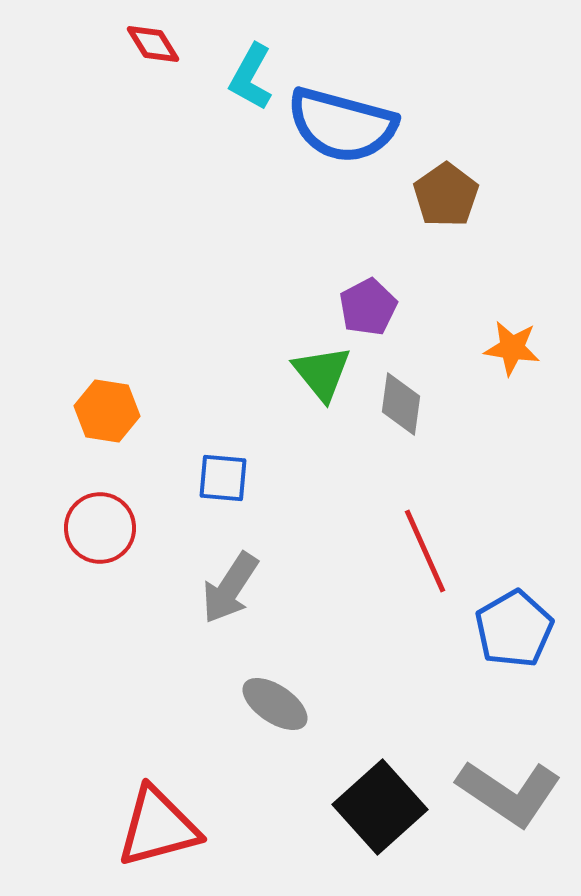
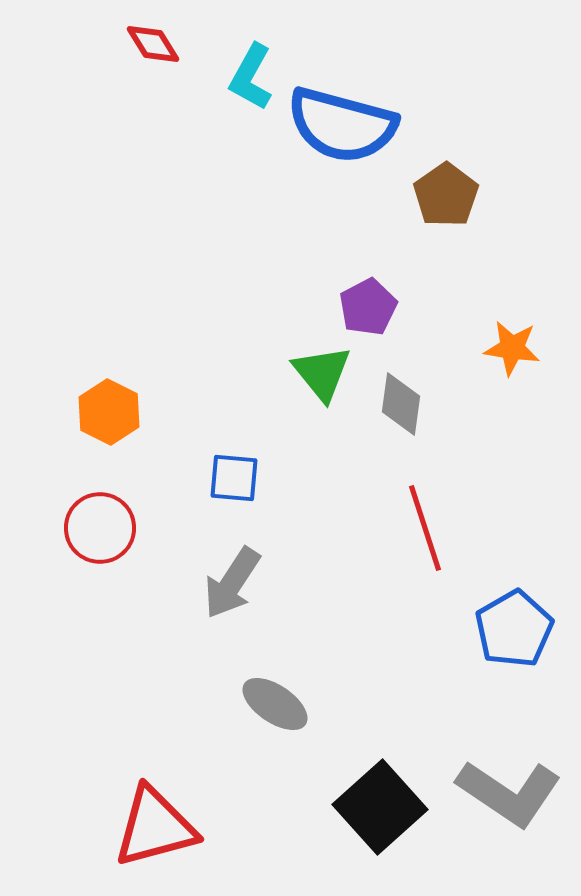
orange hexagon: moved 2 px right, 1 px down; rotated 18 degrees clockwise
blue square: moved 11 px right
red line: moved 23 px up; rotated 6 degrees clockwise
gray arrow: moved 2 px right, 5 px up
red triangle: moved 3 px left
